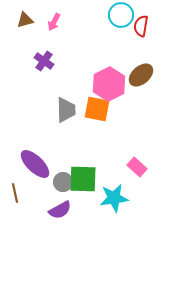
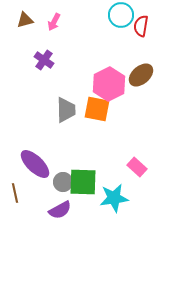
purple cross: moved 1 px up
green square: moved 3 px down
